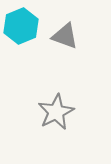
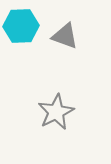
cyan hexagon: rotated 20 degrees clockwise
